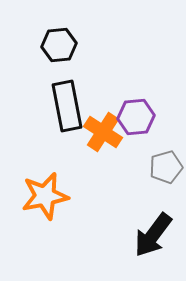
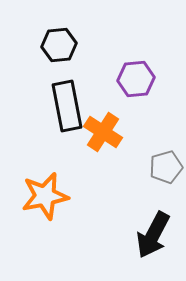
purple hexagon: moved 38 px up
black arrow: rotated 9 degrees counterclockwise
